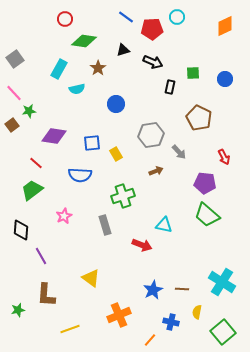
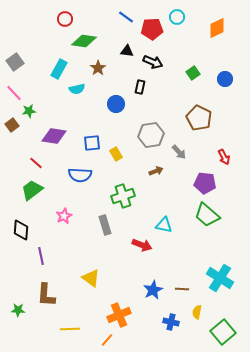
orange diamond at (225, 26): moved 8 px left, 2 px down
black triangle at (123, 50): moved 4 px right, 1 px down; rotated 24 degrees clockwise
gray square at (15, 59): moved 3 px down
green square at (193, 73): rotated 32 degrees counterclockwise
black rectangle at (170, 87): moved 30 px left
purple line at (41, 256): rotated 18 degrees clockwise
cyan cross at (222, 282): moved 2 px left, 4 px up
green star at (18, 310): rotated 16 degrees clockwise
yellow line at (70, 329): rotated 18 degrees clockwise
orange line at (150, 340): moved 43 px left
